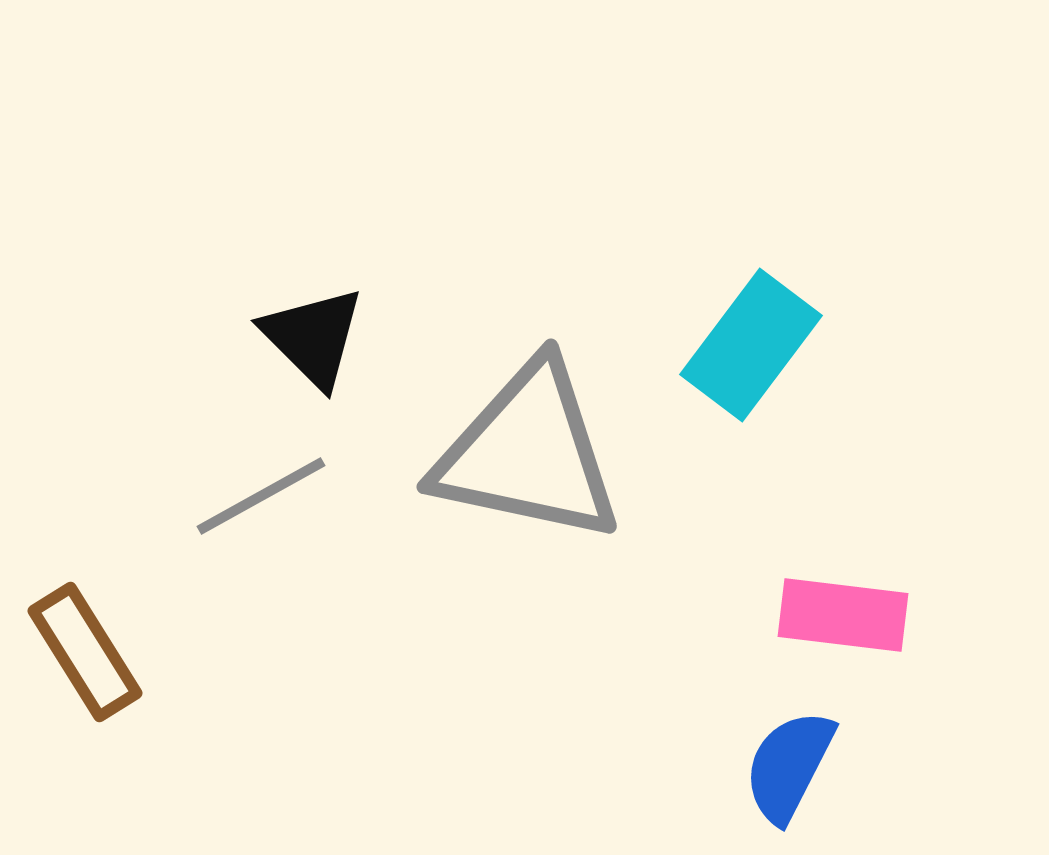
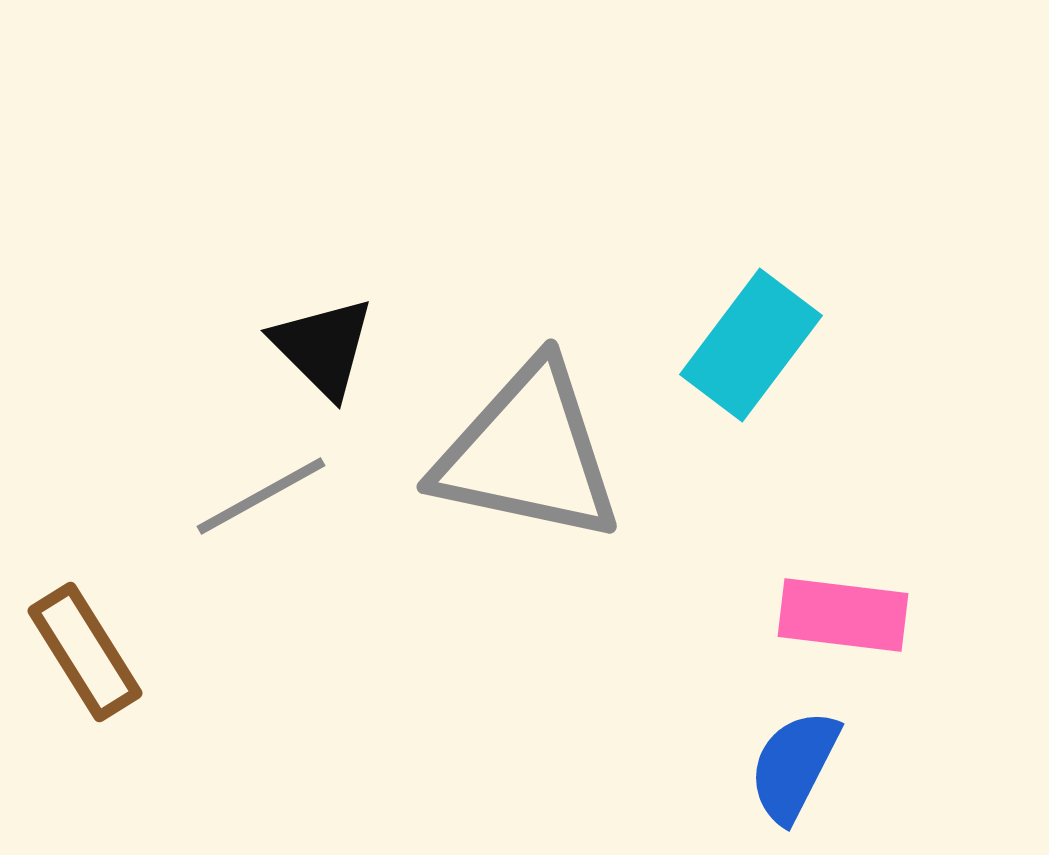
black triangle: moved 10 px right, 10 px down
blue semicircle: moved 5 px right
